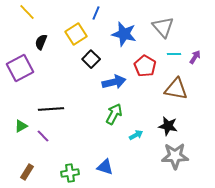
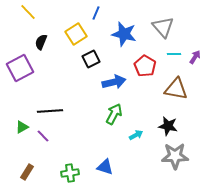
yellow line: moved 1 px right
black square: rotated 18 degrees clockwise
black line: moved 1 px left, 2 px down
green triangle: moved 1 px right, 1 px down
